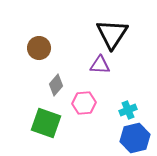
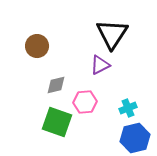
brown circle: moved 2 px left, 2 px up
purple triangle: rotated 30 degrees counterclockwise
gray diamond: rotated 35 degrees clockwise
pink hexagon: moved 1 px right, 1 px up
cyan cross: moved 2 px up
green square: moved 11 px right, 1 px up
